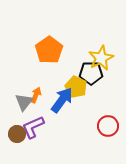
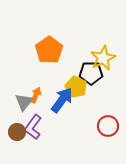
yellow star: moved 2 px right
purple L-shape: rotated 30 degrees counterclockwise
brown circle: moved 2 px up
